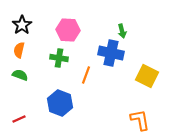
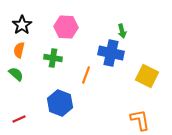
pink hexagon: moved 2 px left, 3 px up
green cross: moved 6 px left
green semicircle: moved 4 px left, 1 px up; rotated 21 degrees clockwise
